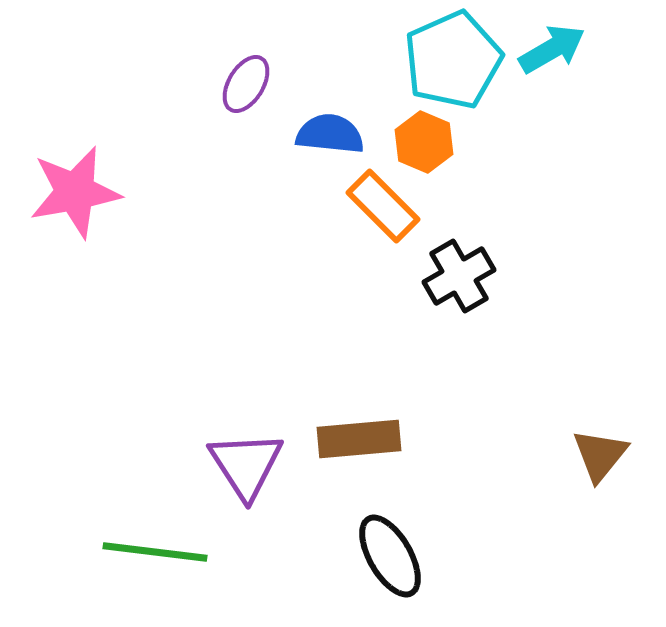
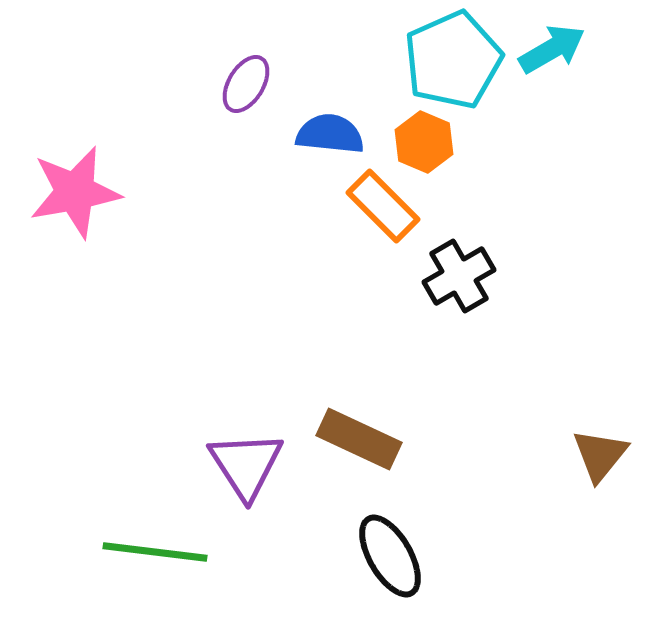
brown rectangle: rotated 30 degrees clockwise
